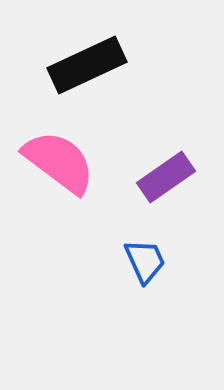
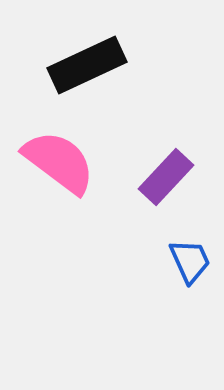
purple rectangle: rotated 12 degrees counterclockwise
blue trapezoid: moved 45 px right
